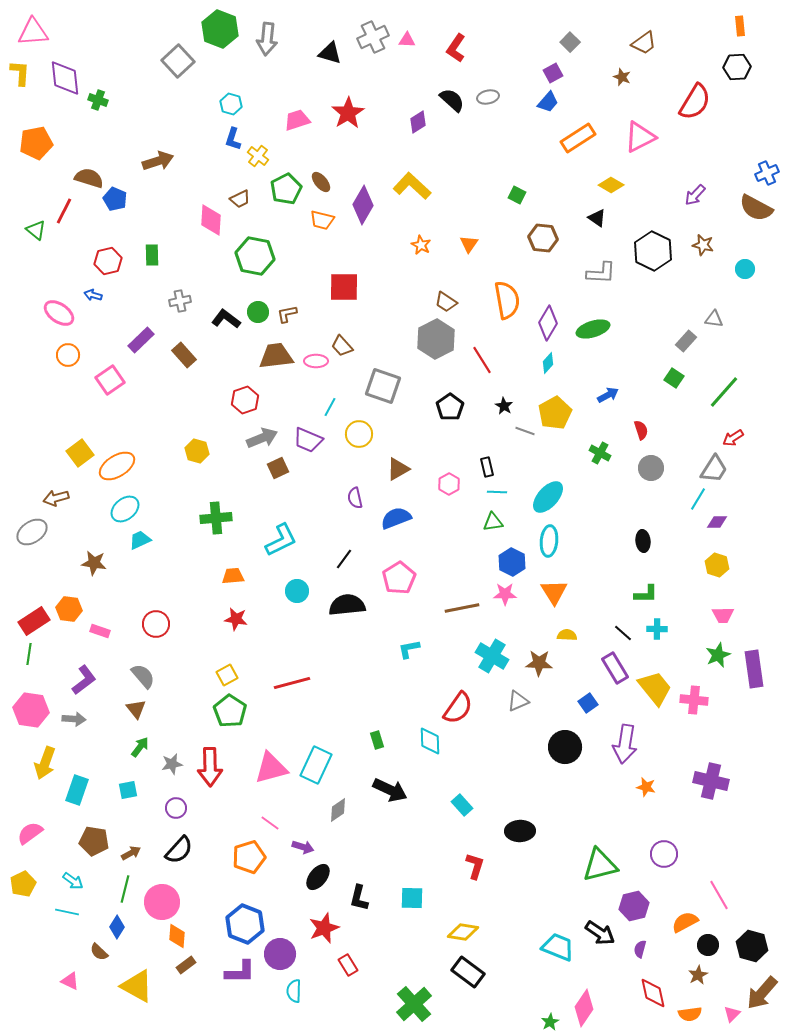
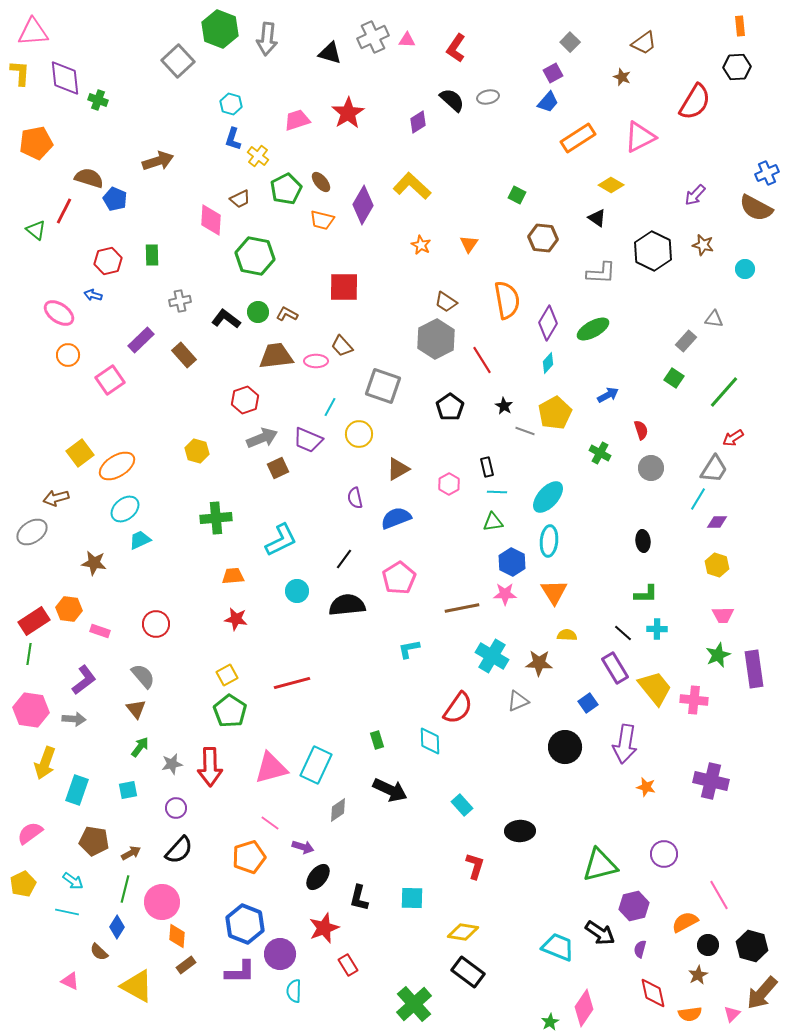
brown L-shape at (287, 314): rotated 40 degrees clockwise
green ellipse at (593, 329): rotated 12 degrees counterclockwise
